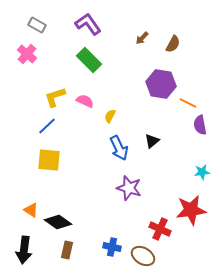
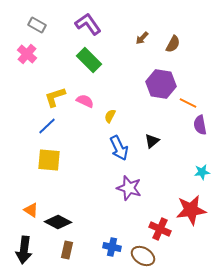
black diamond: rotated 8 degrees counterclockwise
